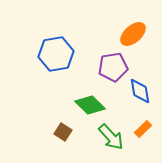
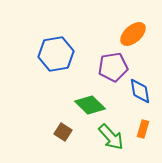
orange rectangle: rotated 30 degrees counterclockwise
